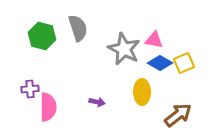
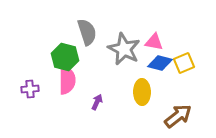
gray semicircle: moved 9 px right, 4 px down
green hexagon: moved 23 px right, 21 px down
pink triangle: moved 2 px down
blue diamond: rotated 15 degrees counterclockwise
purple arrow: rotated 77 degrees counterclockwise
pink semicircle: moved 19 px right, 27 px up
brown arrow: moved 1 px down
